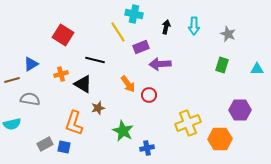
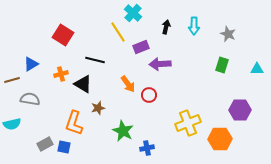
cyan cross: moved 1 px left, 1 px up; rotated 30 degrees clockwise
